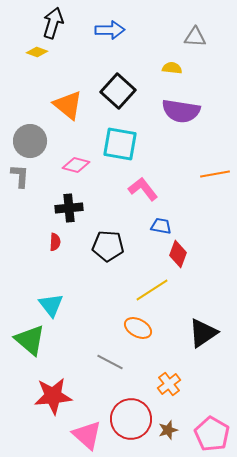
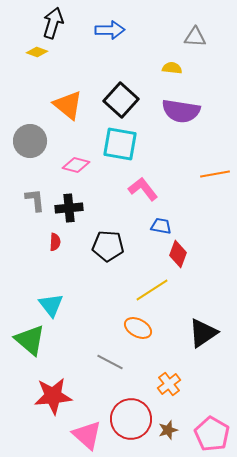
black square: moved 3 px right, 9 px down
gray L-shape: moved 15 px right, 24 px down; rotated 10 degrees counterclockwise
